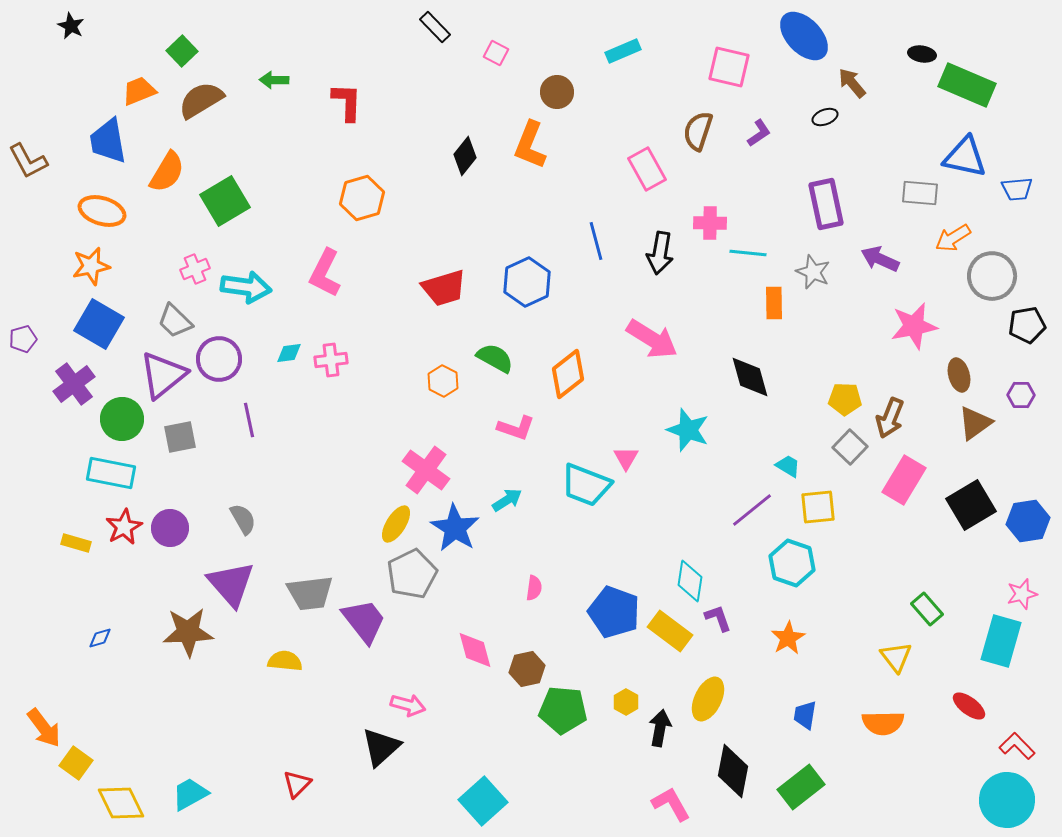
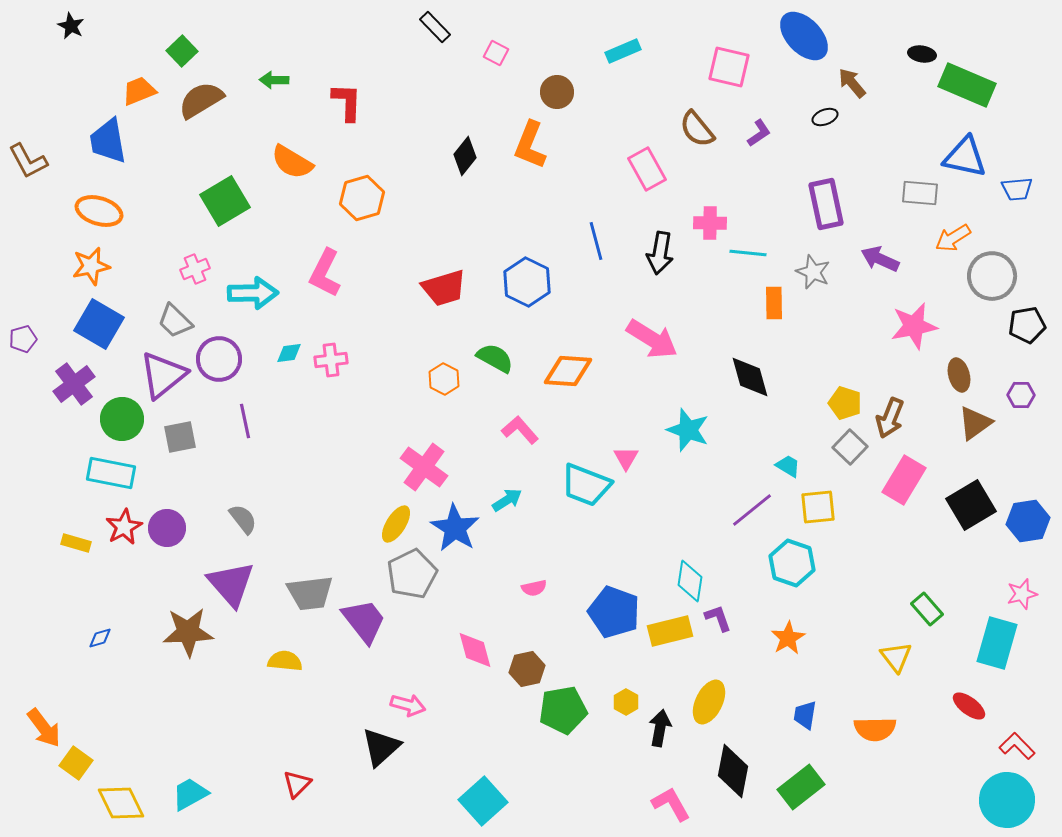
brown semicircle at (698, 131): moved 1 px left, 2 px up; rotated 57 degrees counterclockwise
orange semicircle at (167, 172): moved 125 px right, 10 px up; rotated 90 degrees clockwise
orange ellipse at (102, 211): moved 3 px left
blue hexagon at (527, 282): rotated 9 degrees counterclockwise
cyan arrow at (246, 287): moved 7 px right, 6 px down; rotated 9 degrees counterclockwise
orange diamond at (568, 374): moved 3 px up; rotated 42 degrees clockwise
orange hexagon at (443, 381): moved 1 px right, 2 px up
yellow pentagon at (845, 399): moved 4 px down; rotated 16 degrees clockwise
purple line at (249, 420): moved 4 px left, 1 px down
pink L-shape at (516, 428): moved 4 px right, 2 px down; rotated 150 degrees counterclockwise
pink cross at (426, 470): moved 2 px left, 3 px up
gray semicircle at (243, 519): rotated 8 degrees counterclockwise
purple circle at (170, 528): moved 3 px left
pink semicircle at (534, 588): rotated 70 degrees clockwise
yellow rectangle at (670, 631): rotated 51 degrees counterclockwise
cyan rectangle at (1001, 641): moved 4 px left, 2 px down
yellow ellipse at (708, 699): moved 1 px right, 3 px down
green pentagon at (563, 710): rotated 15 degrees counterclockwise
orange semicircle at (883, 723): moved 8 px left, 6 px down
